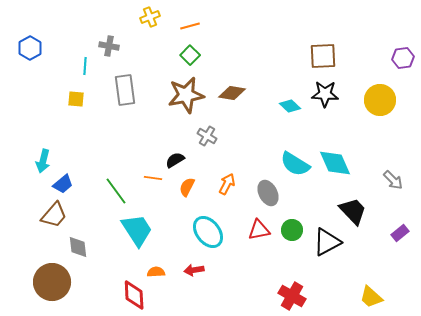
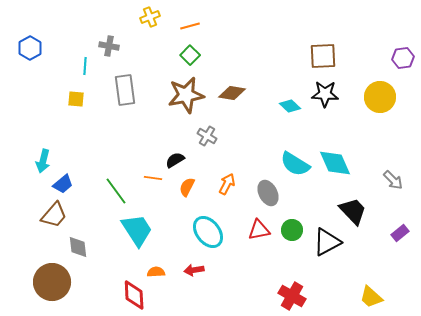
yellow circle at (380, 100): moved 3 px up
